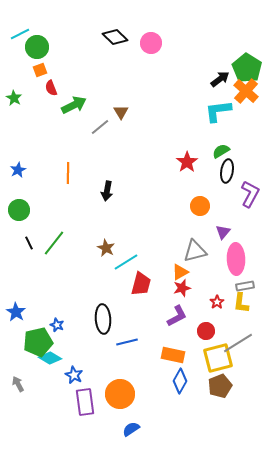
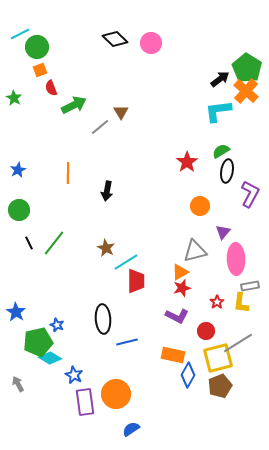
black diamond at (115, 37): moved 2 px down
red trapezoid at (141, 284): moved 5 px left, 3 px up; rotated 15 degrees counterclockwise
gray rectangle at (245, 286): moved 5 px right
purple L-shape at (177, 316): rotated 55 degrees clockwise
blue diamond at (180, 381): moved 8 px right, 6 px up
orange circle at (120, 394): moved 4 px left
